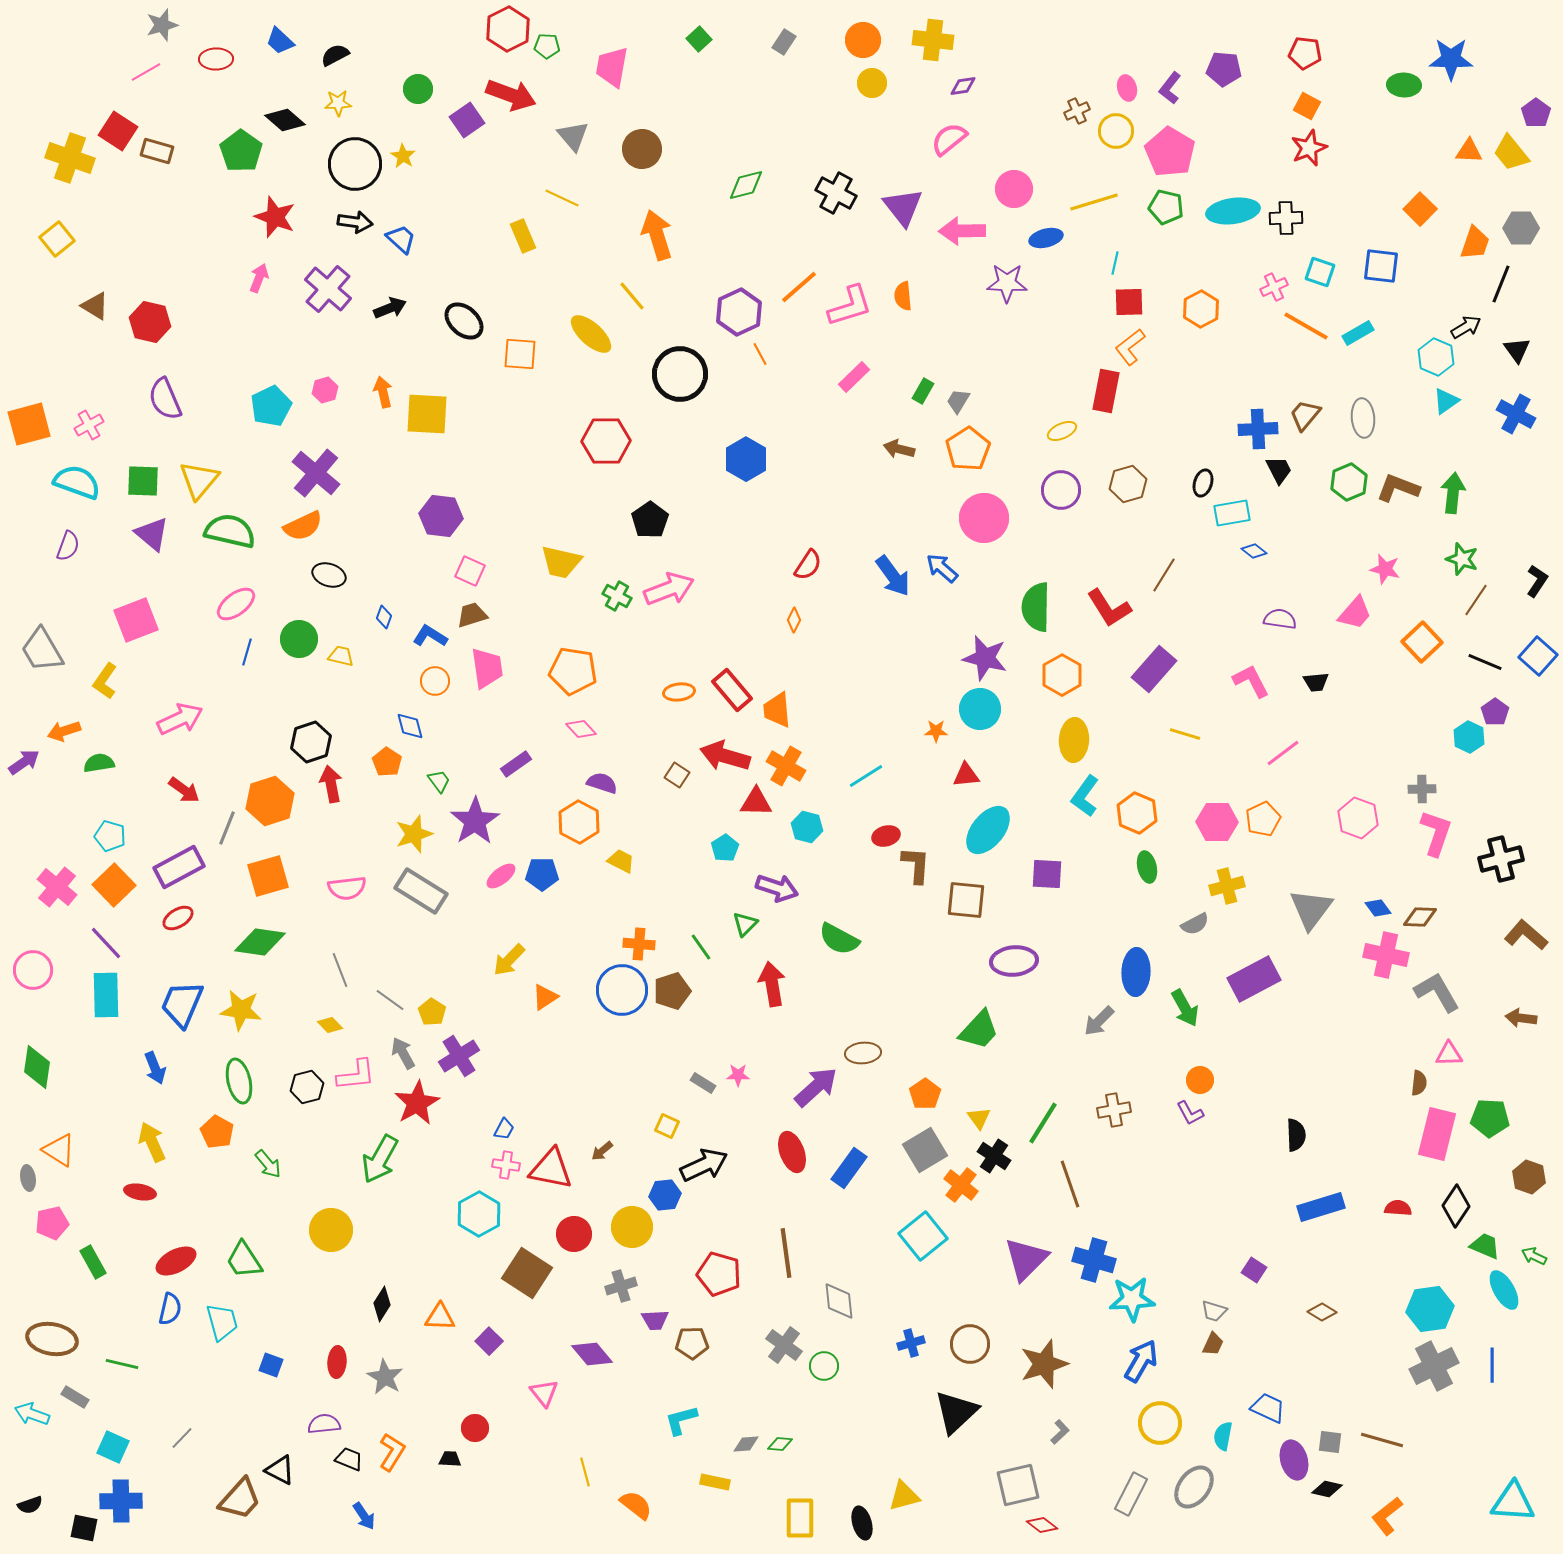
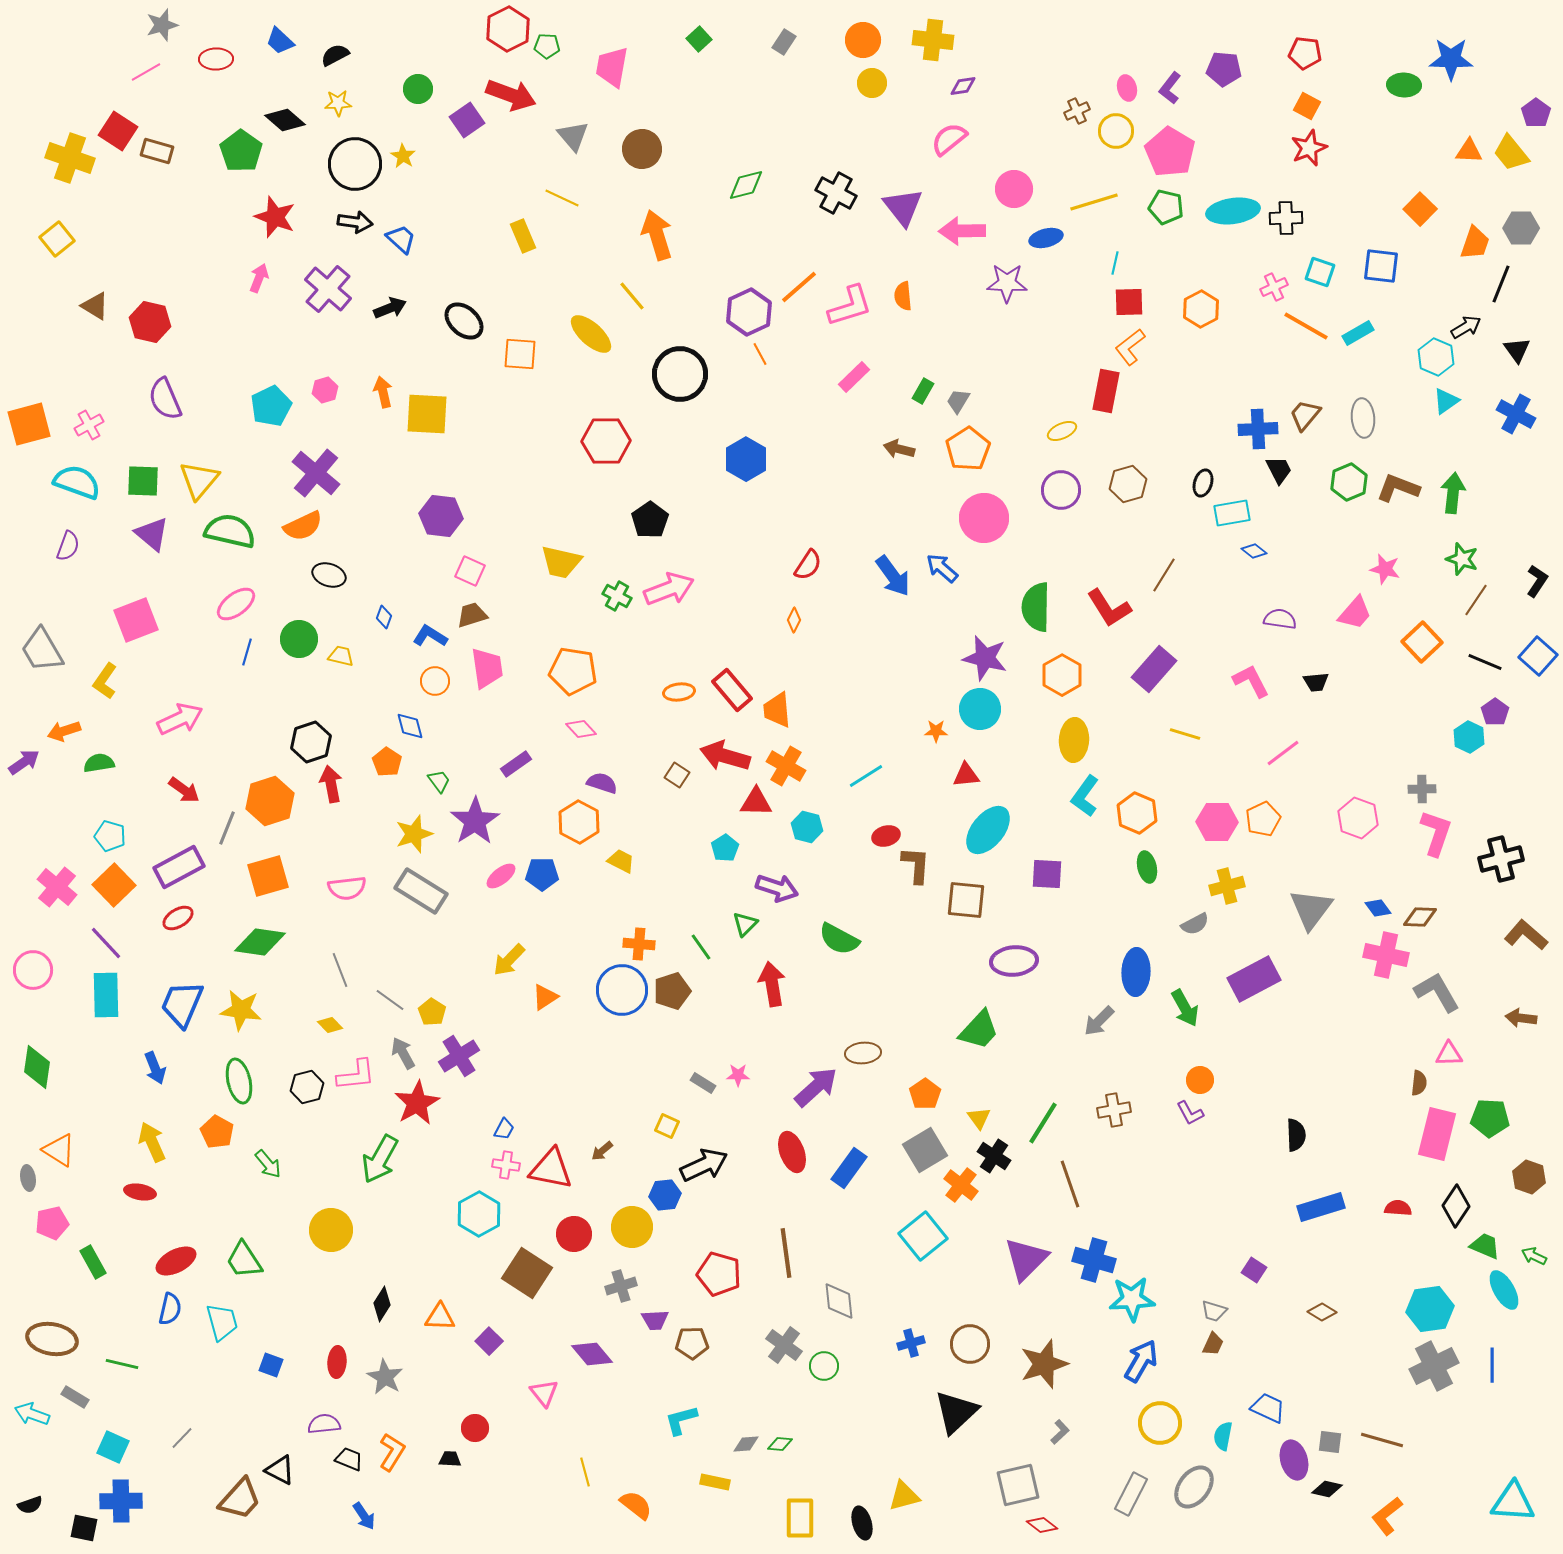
purple hexagon at (739, 312): moved 10 px right
